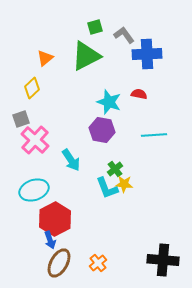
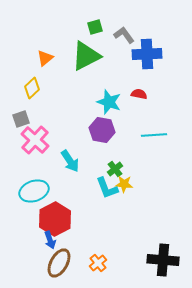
cyan arrow: moved 1 px left, 1 px down
cyan ellipse: moved 1 px down
